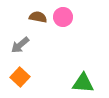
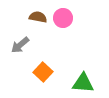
pink circle: moved 1 px down
orange square: moved 23 px right, 5 px up
